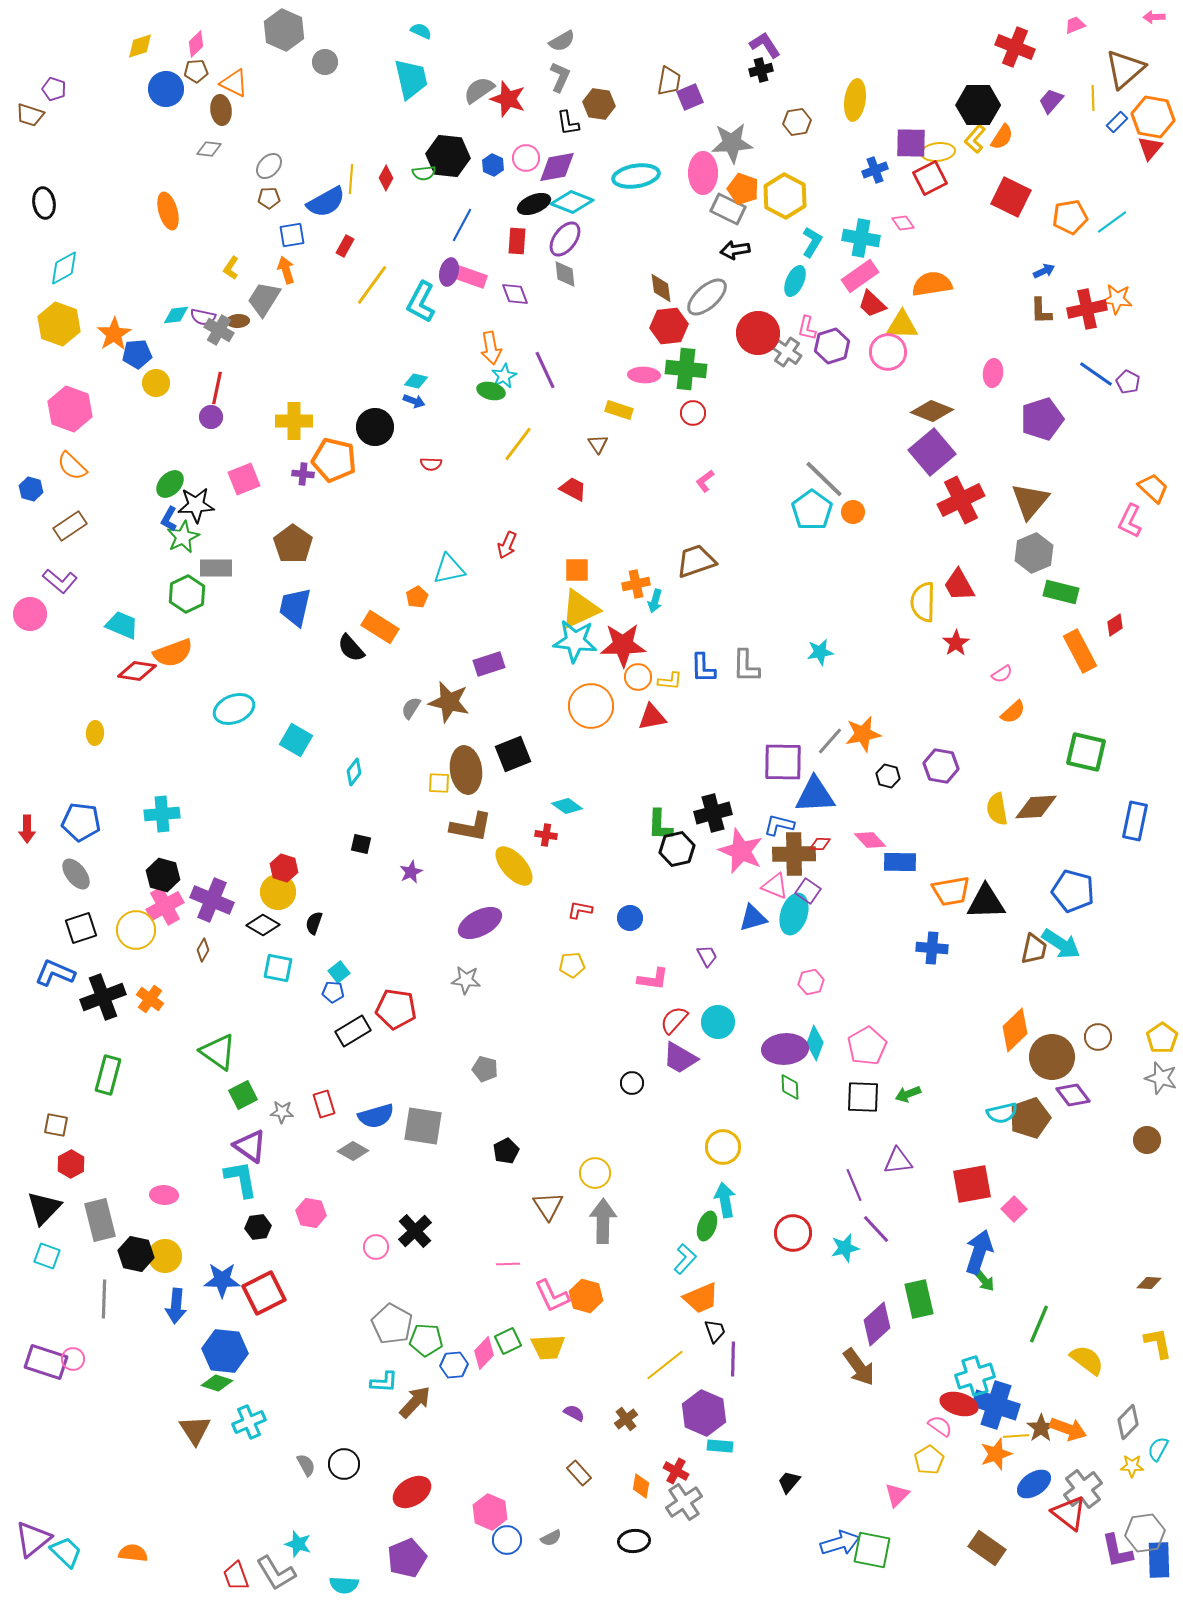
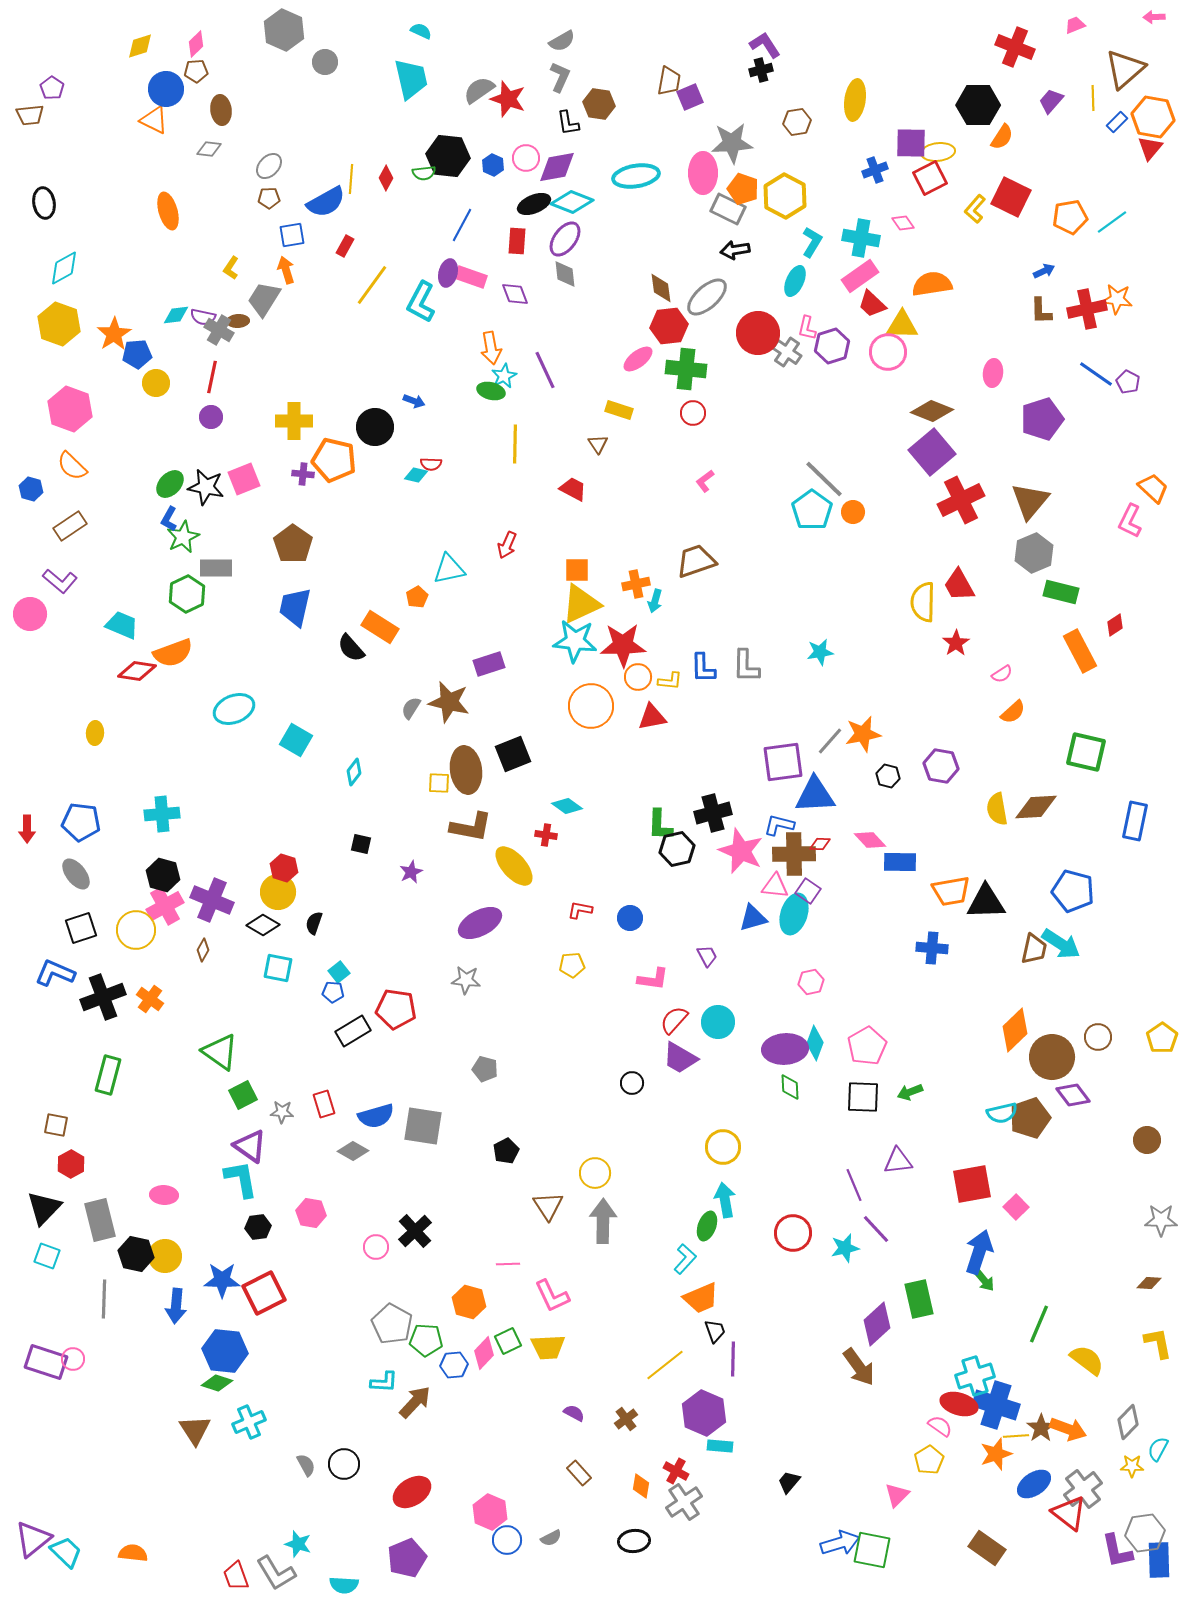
orange triangle at (234, 83): moved 80 px left, 37 px down
purple pentagon at (54, 89): moved 2 px left, 1 px up; rotated 15 degrees clockwise
brown trapezoid at (30, 115): rotated 24 degrees counterclockwise
yellow L-shape at (975, 139): moved 70 px down
purple ellipse at (449, 272): moved 1 px left, 1 px down
pink ellipse at (644, 375): moved 6 px left, 16 px up; rotated 40 degrees counterclockwise
cyan diamond at (416, 381): moved 94 px down
red line at (217, 388): moved 5 px left, 11 px up
yellow line at (518, 444): moved 3 px left; rotated 36 degrees counterclockwise
black star at (196, 505): moved 10 px right, 18 px up; rotated 15 degrees clockwise
yellow triangle at (580, 609): moved 1 px right, 5 px up
purple square at (783, 762): rotated 9 degrees counterclockwise
pink triangle at (775, 886): rotated 16 degrees counterclockwise
green triangle at (218, 1052): moved 2 px right
gray star at (1161, 1078): moved 142 px down; rotated 16 degrees counterclockwise
green arrow at (908, 1094): moved 2 px right, 2 px up
pink square at (1014, 1209): moved 2 px right, 2 px up
orange hexagon at (586, 1296): moved 117 px left, 6 px down
